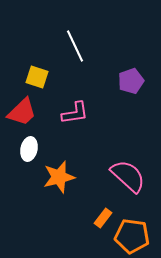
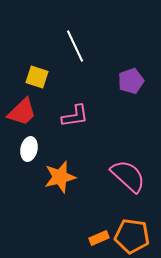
pink L-shape: moved 3 px down
orange star: moved 1 px right
orange rectangle: moved 4 px left, 20 px down; rotated 30 degrees clockwise
